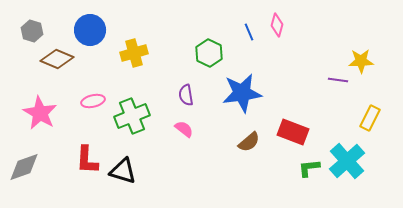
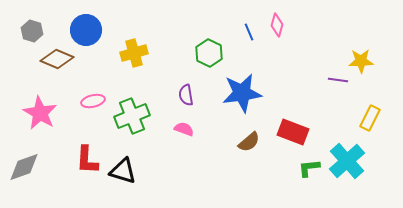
blue circle: moved 4 px left
pink semicircle: rotated 18 degrees counterclockwise
